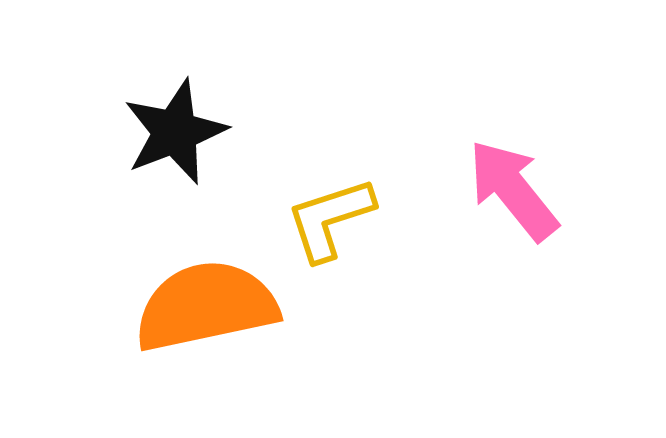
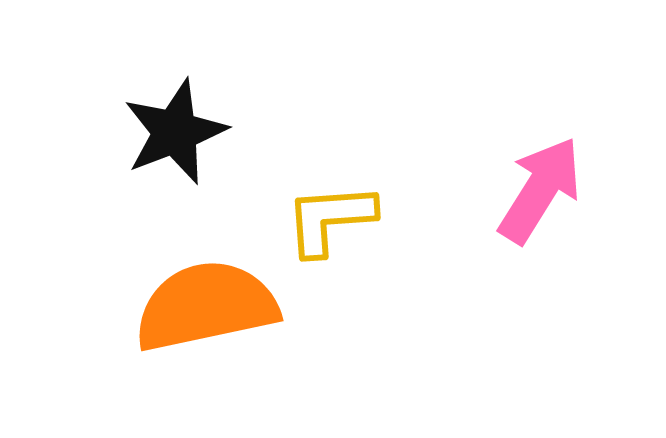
pink arrow: moved 27 px right; rotated 71 degrees clockwise
yellow L-shape: rotated 14 degrees clockwise
